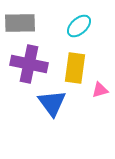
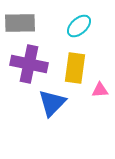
pink triangle: rotated 12 degrees clockwise
blue triangle: rotated 20 degrees clockwise
